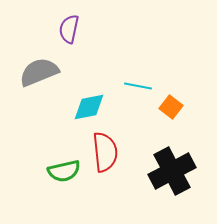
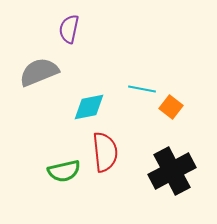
cyan line: moved 4 px right, 3 px down
